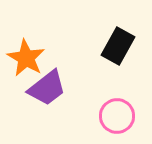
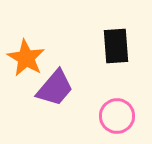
black rectangle: moved 2 px left; rotated 33 degrees counterclockwise
purple trapezoid: moved 8 px right; rotated 12 degrees counterclockwise
